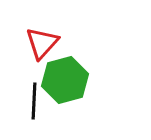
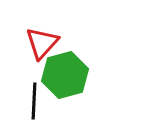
green hexagon: moved 5 px up
